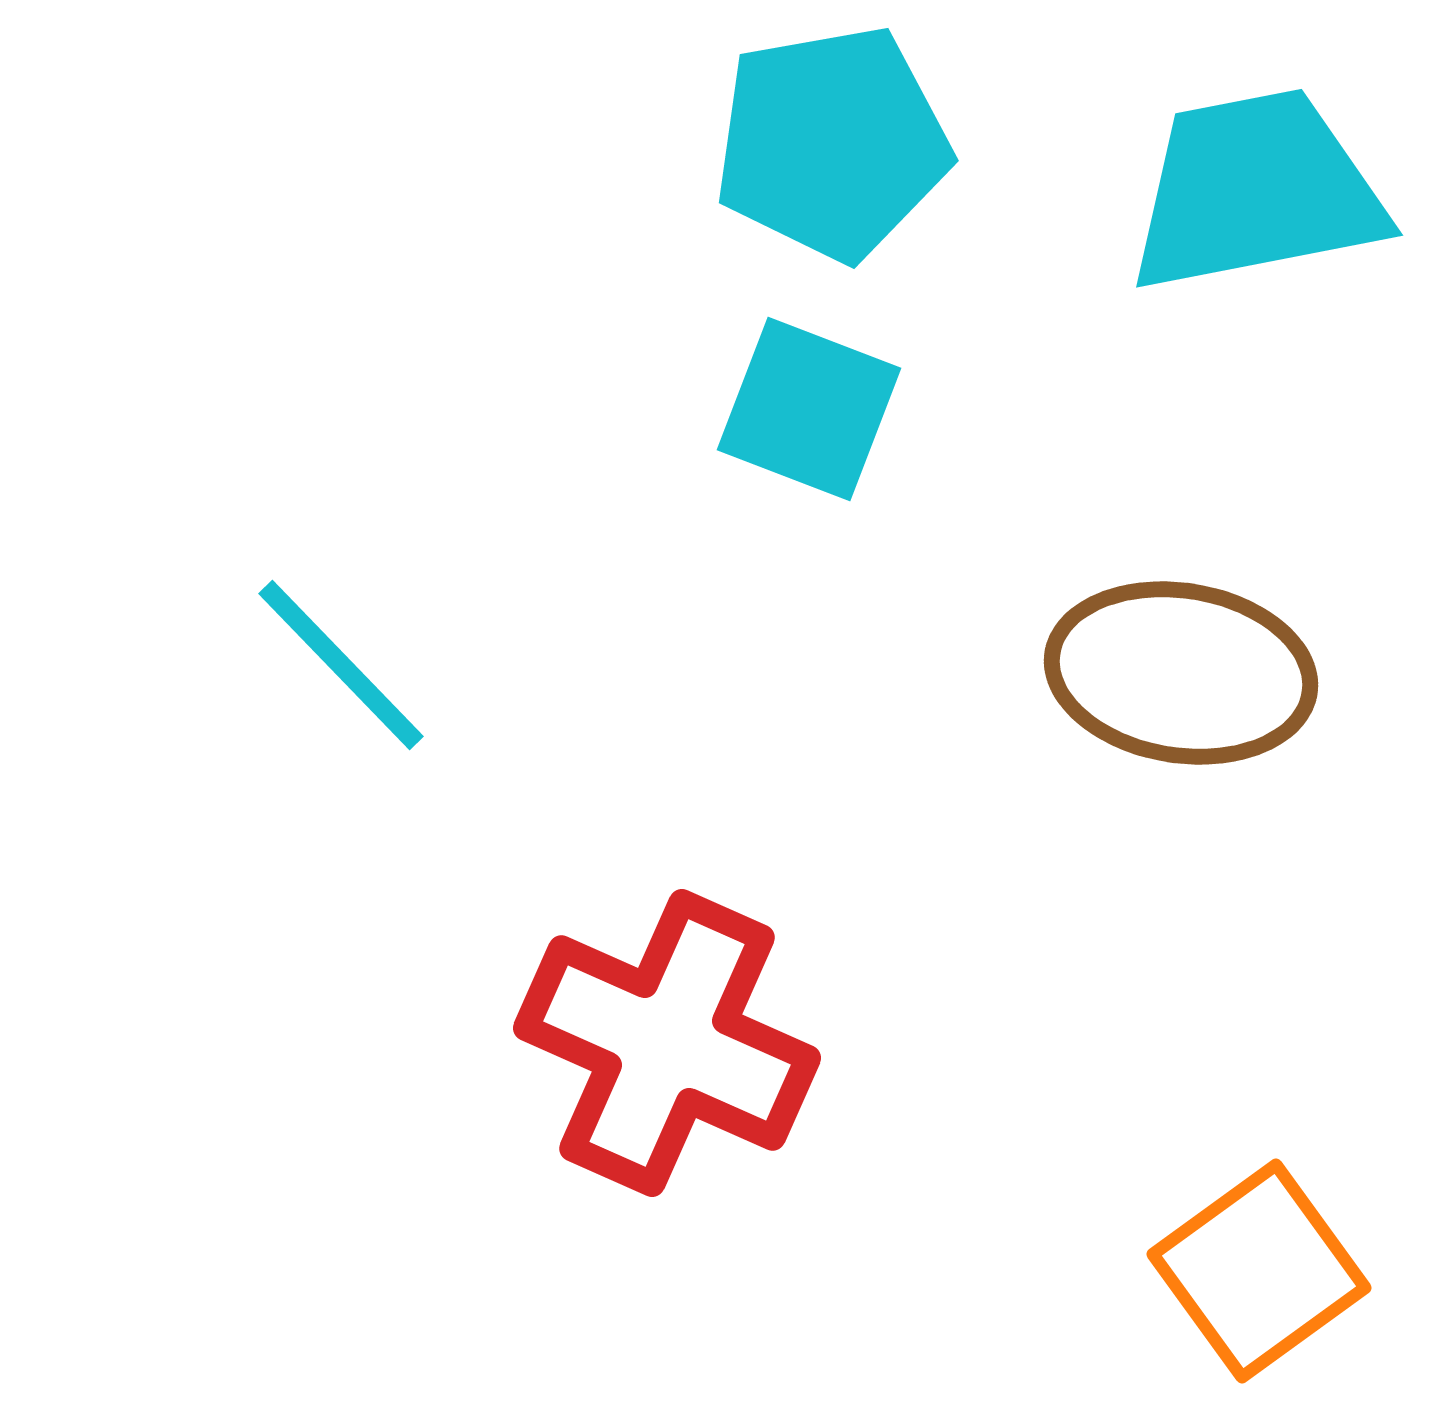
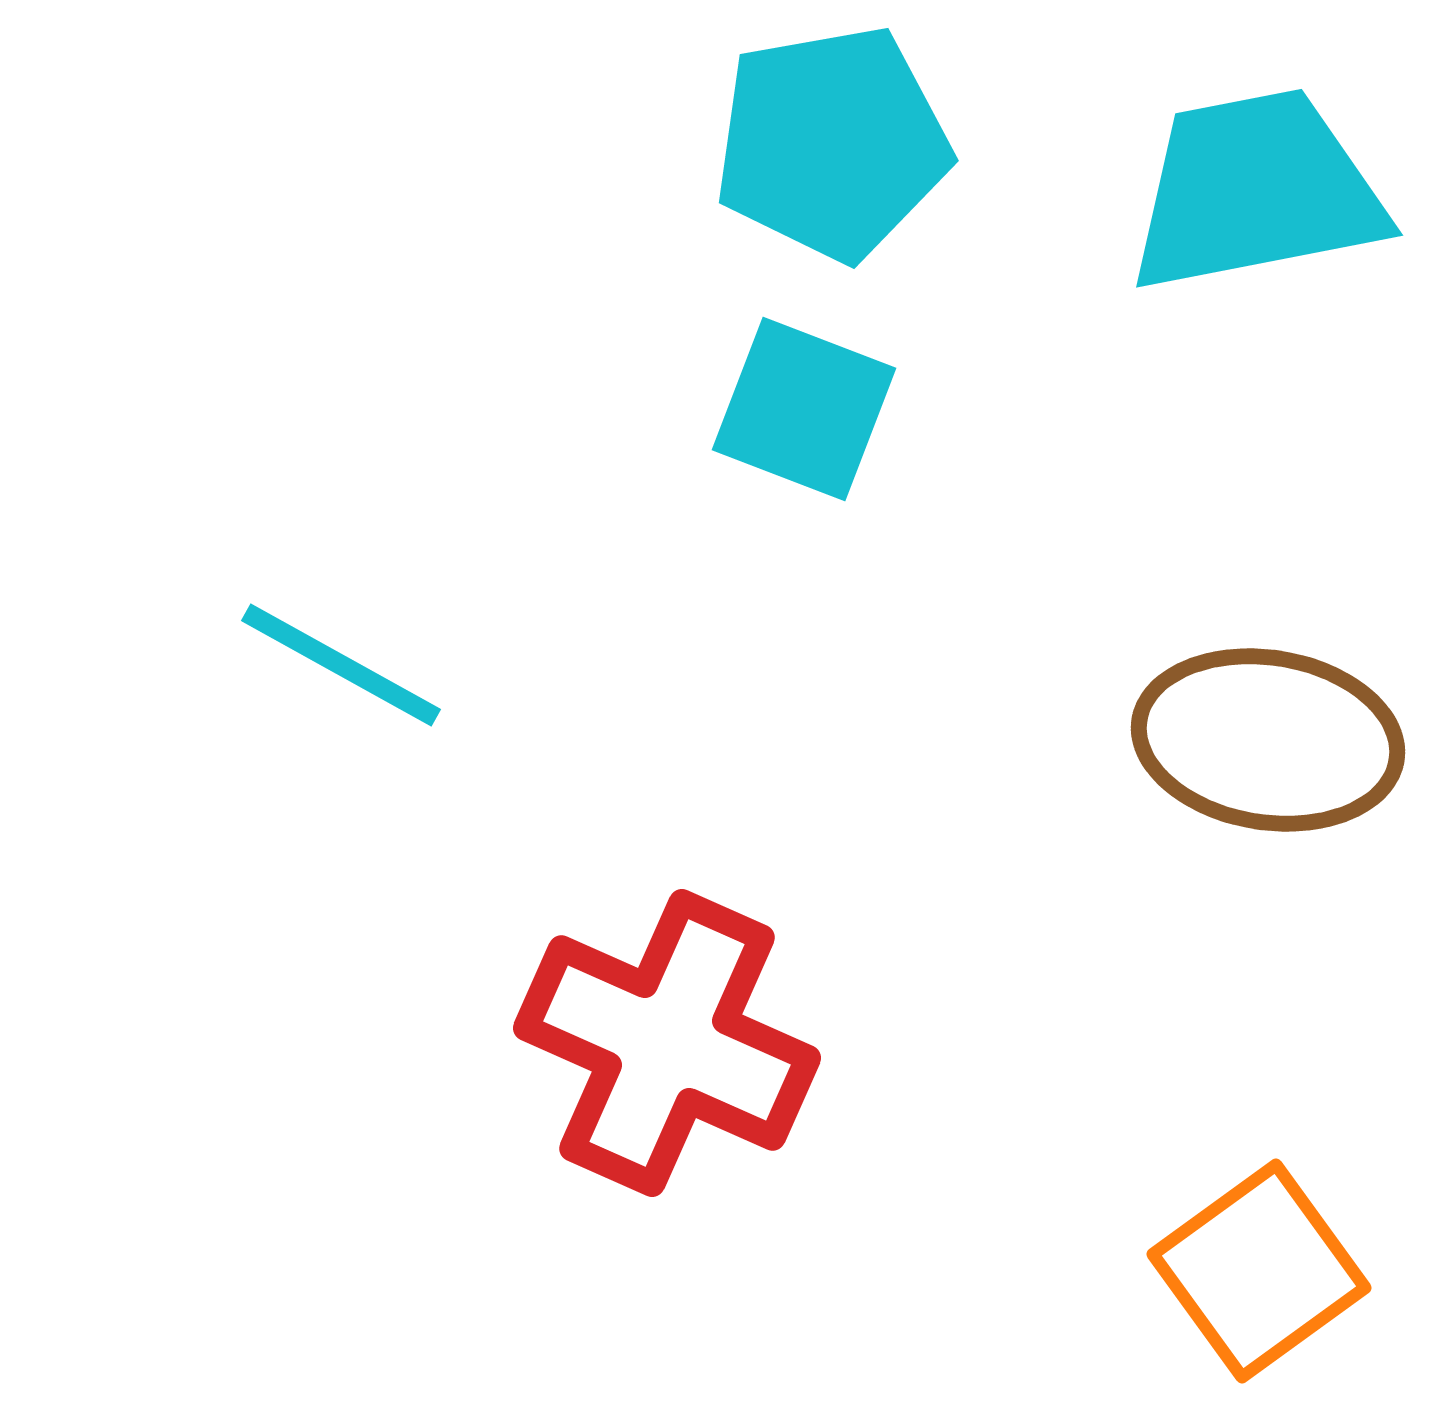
cyan square: moved 5 px left
cyan line: rotated 17 degrees counterclockwise
brown ellipse: moved 87 px right, 67 px down
